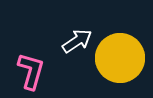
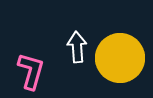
white arrow: moved 6 px down; rotated 60 degrees counterclockwise
